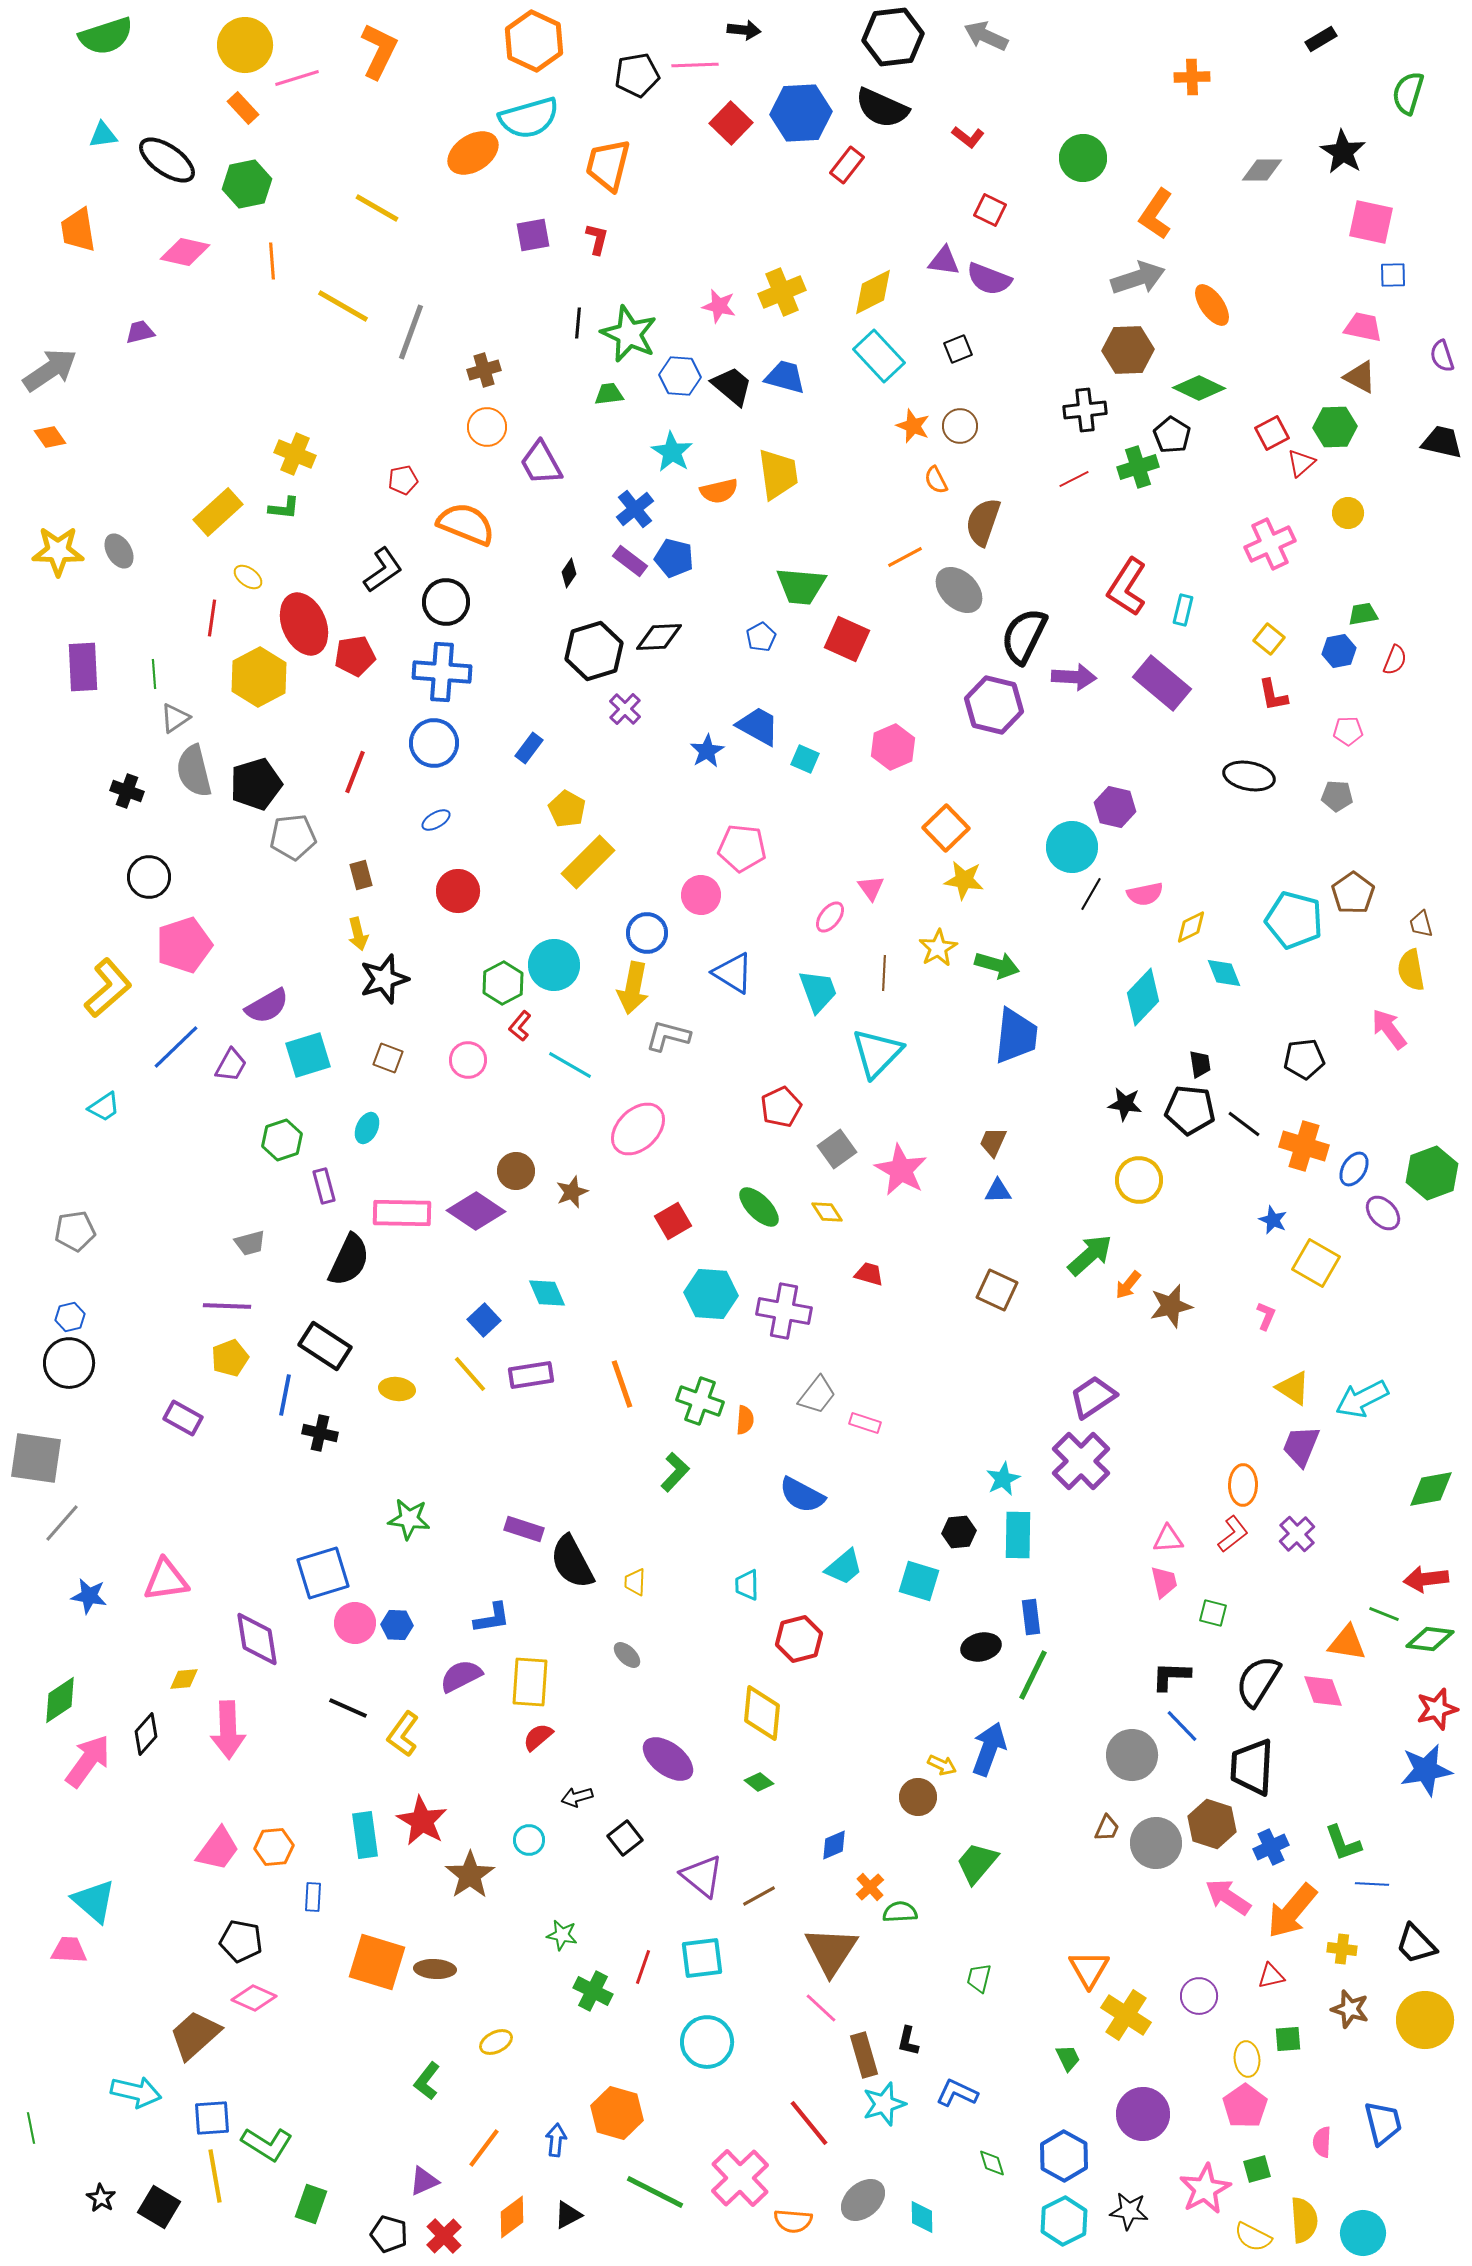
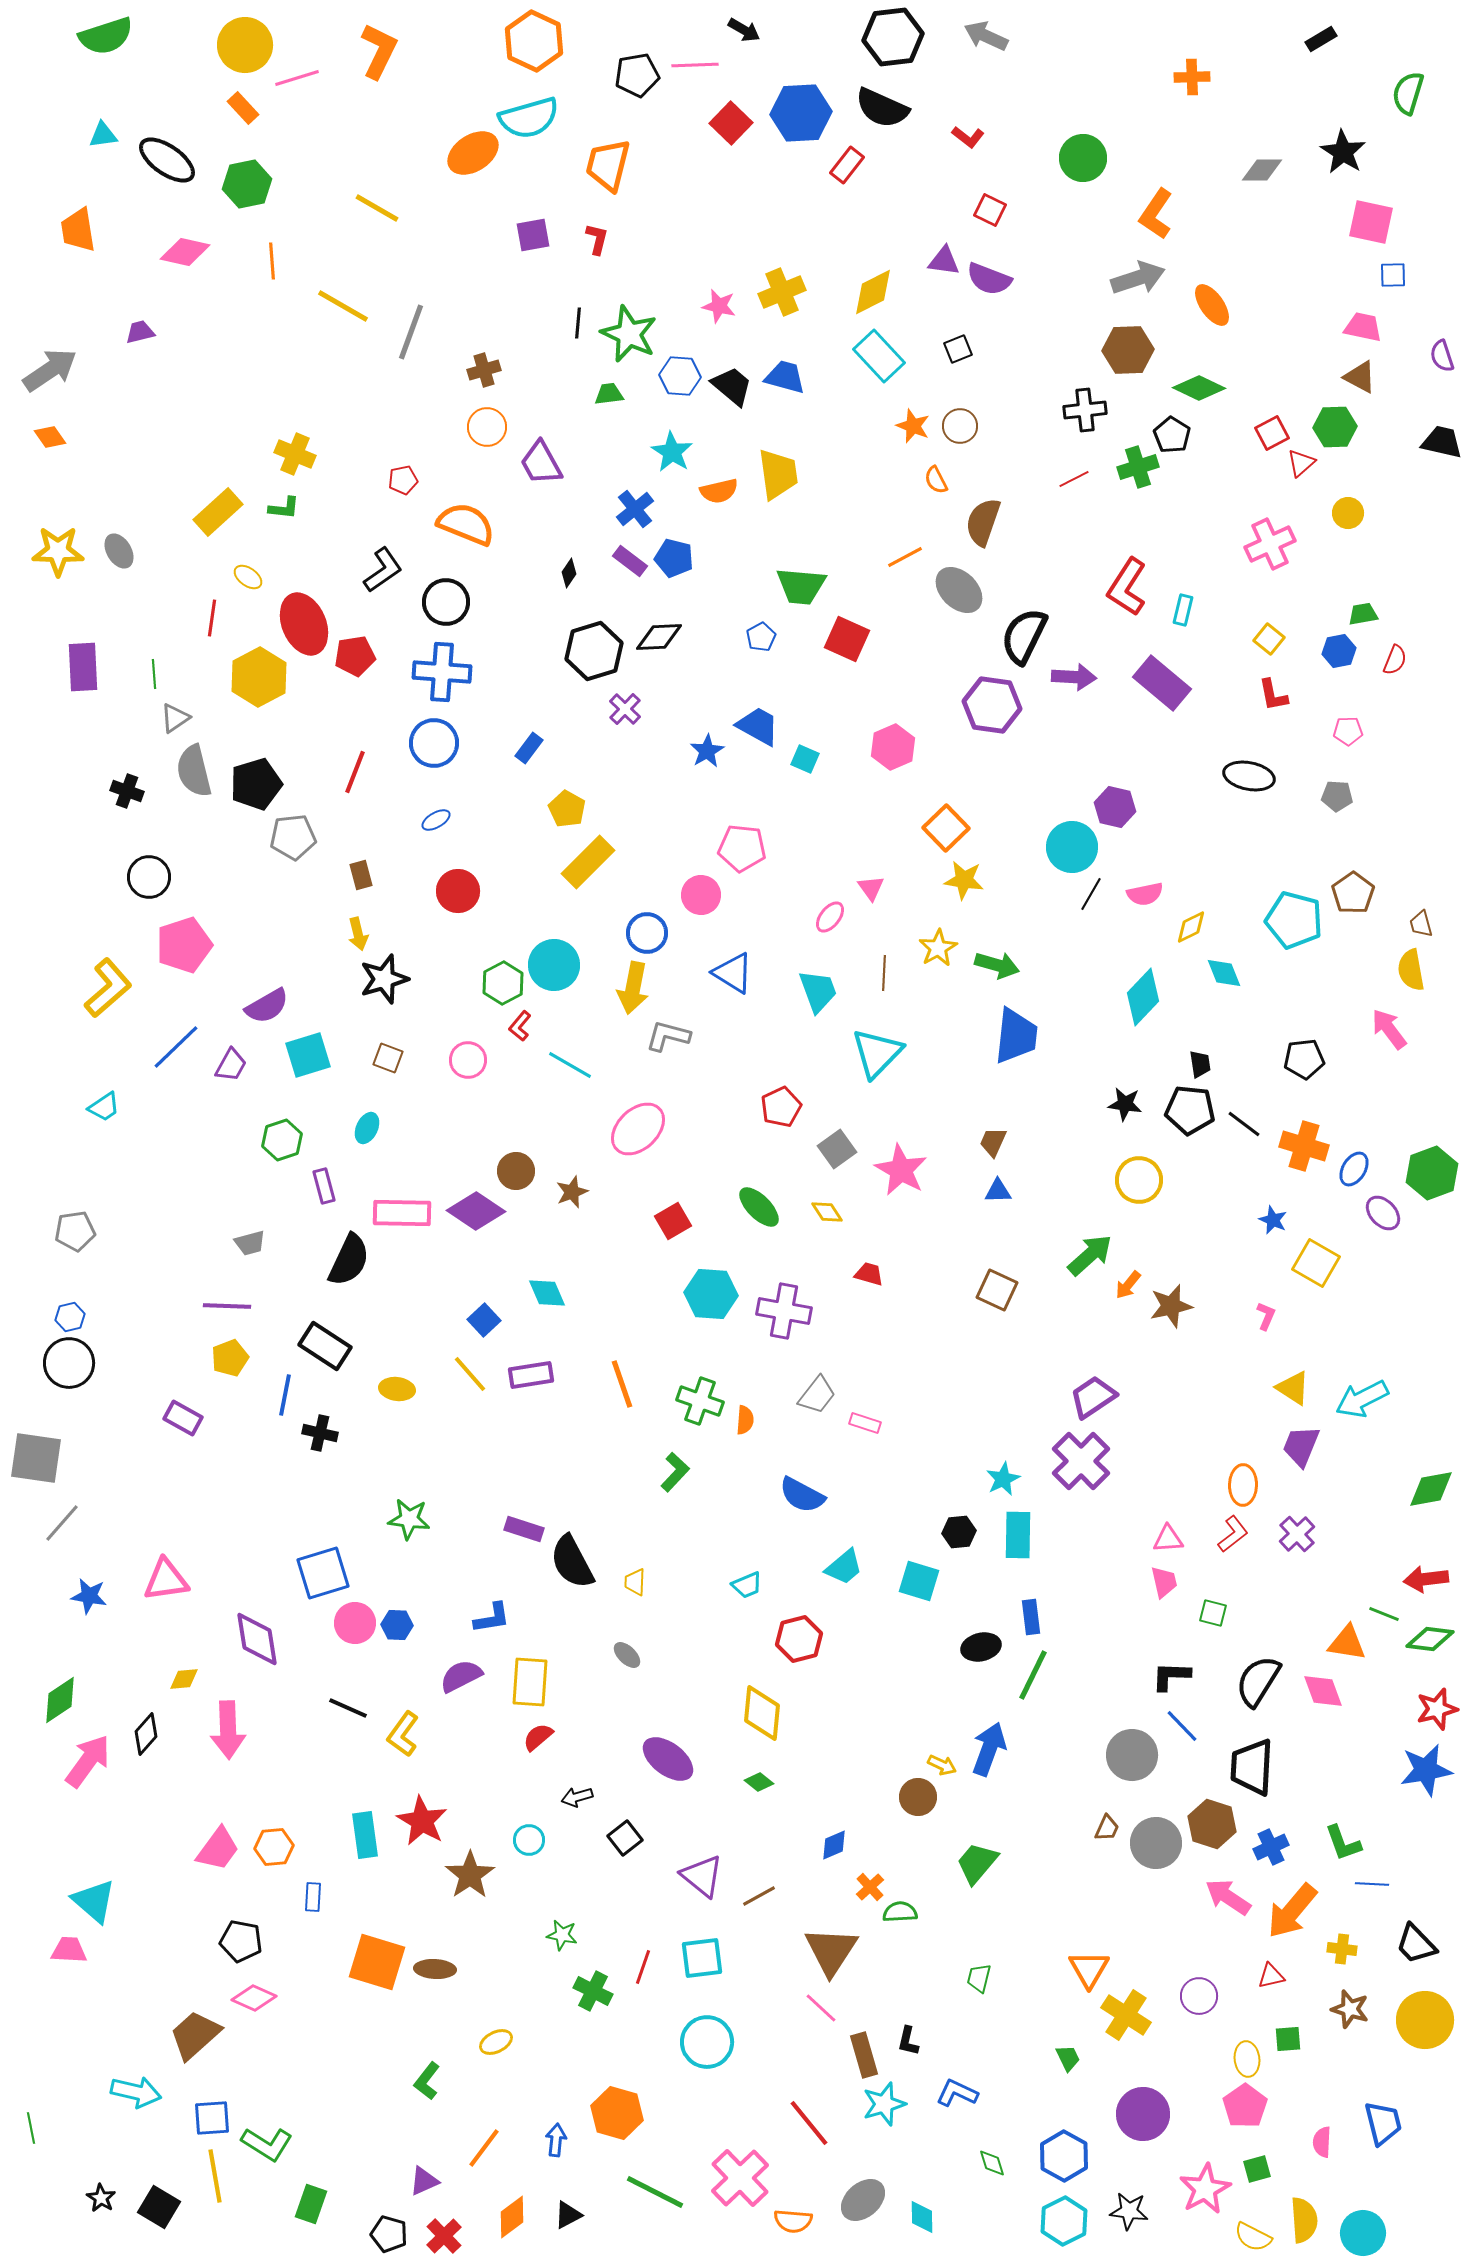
black arrow at (744, 30): rotated 24 degrees clockwise
purple hexagon at (994, 705): moved 2 px left; rotated 6 degrees counterclockwise
cyan trapezoid at (747, 1585): rotated 112 degrees counterclockwise
